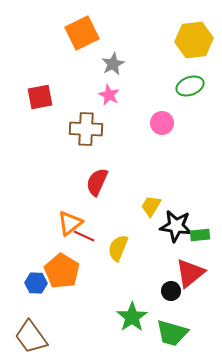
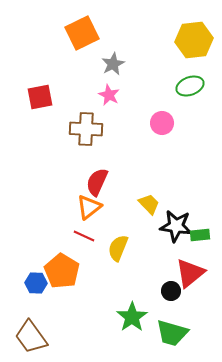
yellow trapezoid: moved 2 px left, 2 px up; rotated 105 degrees clockwise
orange triangle: moved 19 px right, 16 px up
